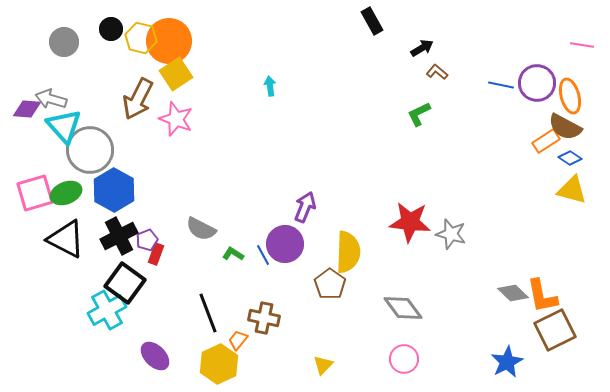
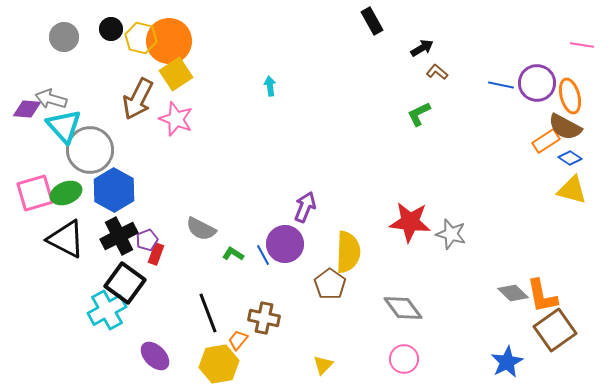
gray circle at (64, 42): moved 5 px up
brown square at (555, 330): rotated 9 degrees counterclockwise
yellow hexagon at (219, 364): rotated 15 degrees clockwise
